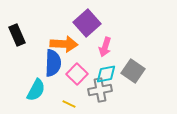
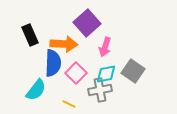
black rectangle: moved 13 px right
pink square: moved 1 px left, 1 px up
cyan semicircle: rotated 10 degrees clockwise
